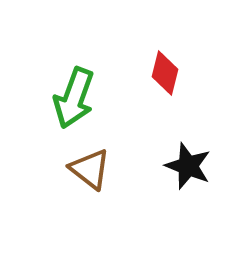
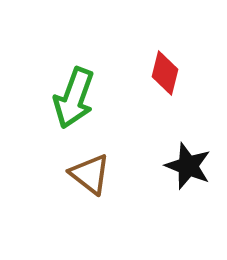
brown triangle: moved 5 px down
